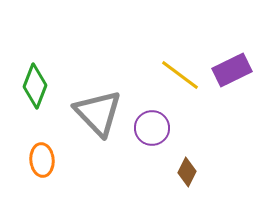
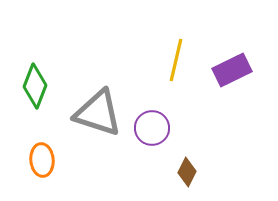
yellow line: moved 4 px left, 15 px up; rotated 66 degrees clockwise
gray triangle: rotated 28 degrees counterclockwise
